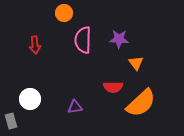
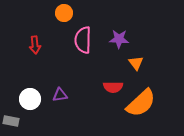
purple triangle: moved 15 px left, 12 px up
gray rectangle: rotated 63 degrees counterclockwise
